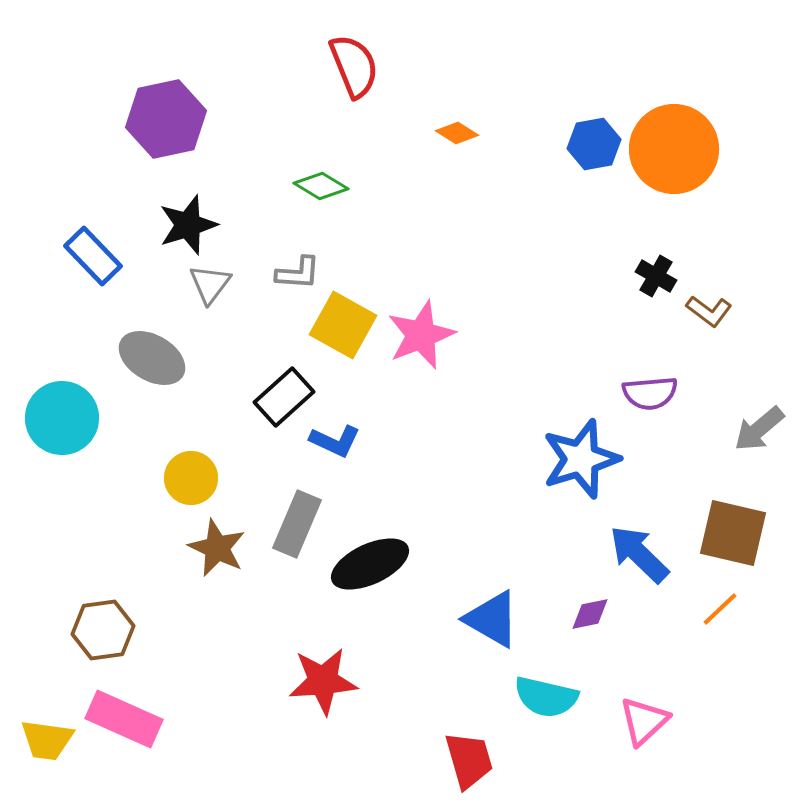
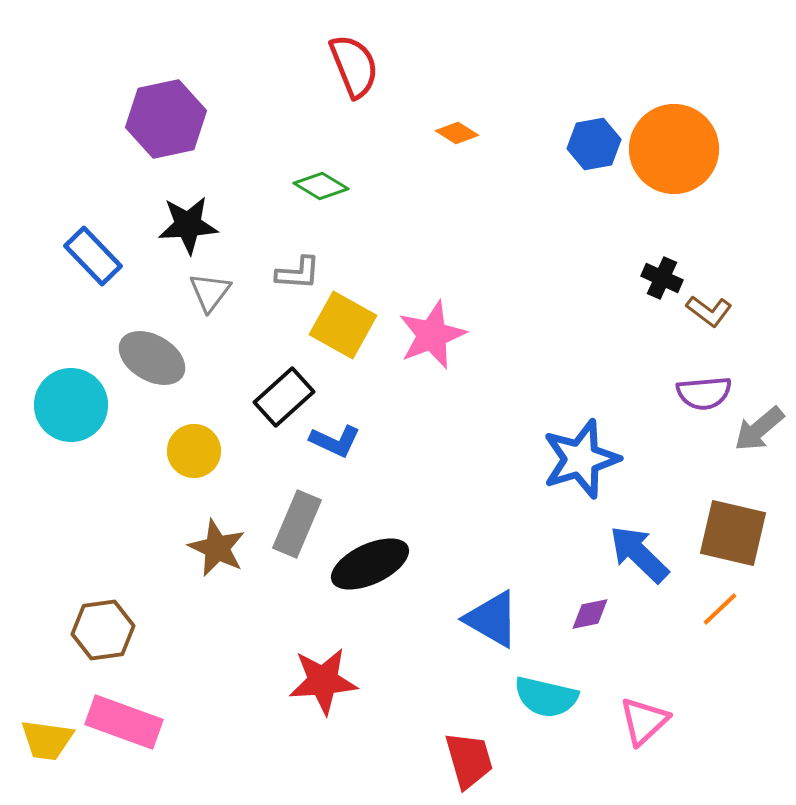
black star: rotated 14 degrees clockwise
black cross: moved 6 px right, 2 px down; rotated 6 degrees counterclockwise
gray triangle: moved 8 px down
pink star: moved 11 px right
purple semicircle: moved 54 px right
cyan circle: moved 9 px right, 13 px up
yellow circle: moved 3 px right, 27 px up
pink rectangle: moved 3 px down; rotated 4 degrees counterclockwise
